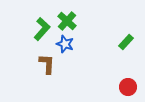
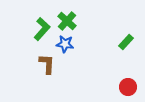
blue star: rotated 12 degrees counterclockwise
